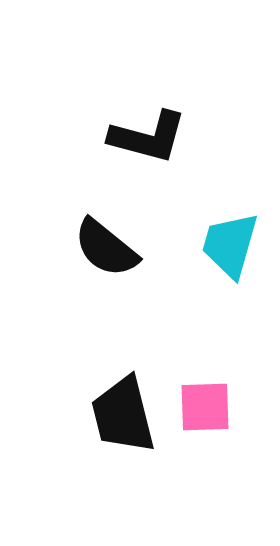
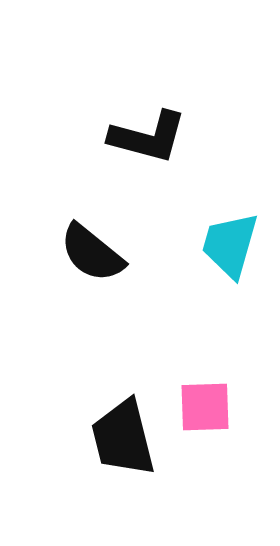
black semicircle: moved 14 px left, 5 px down
black trapezoid: moved 23 px down
